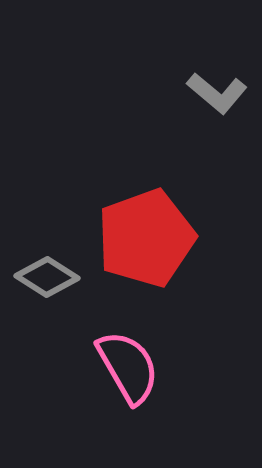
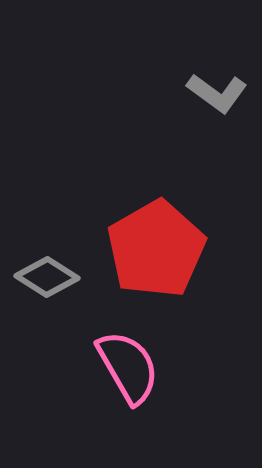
gray L-shape: rotated 4 degrees counterclockwise
red pentagon: moved 10 px right, 11 px down; rotated 10 degrees counterclockwise
